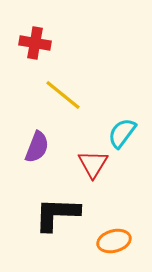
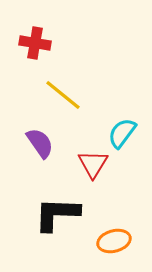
purple semicircle: moved 3 px right, 4 px up; rotated 56 degrees counterclockwise
